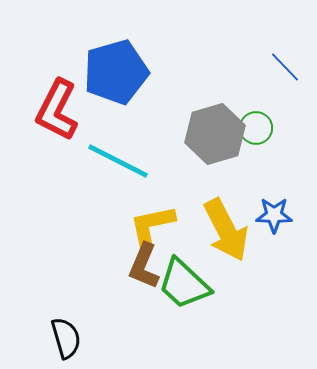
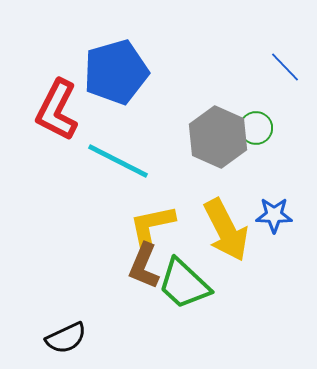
gray hexagon: moved 3 px right, 3 px down; rotated 20 degrees counterclockwise
black semicircle: rotated 81 degrees clockwise
